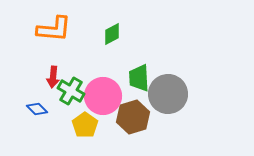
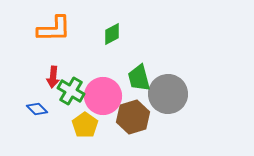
orange L-shape: rotated 6 degrees counterclockwise
green trapezoid: rotated 12 degrees counterclockwise
